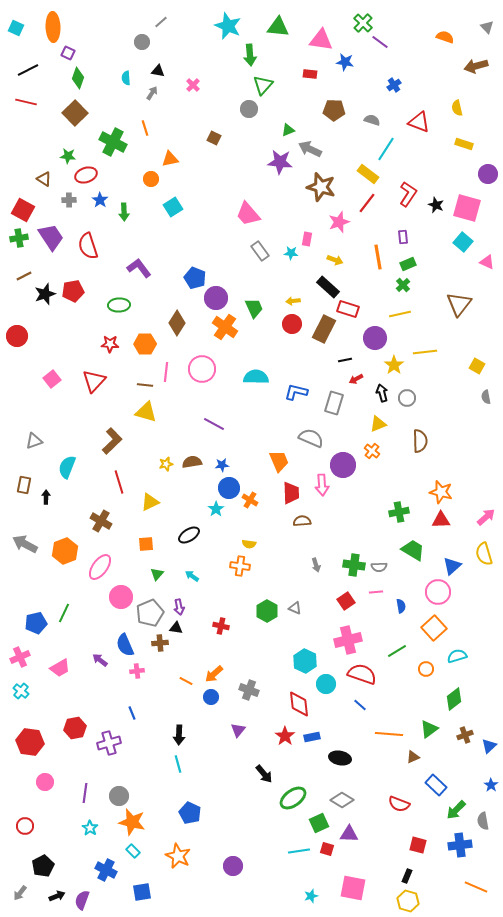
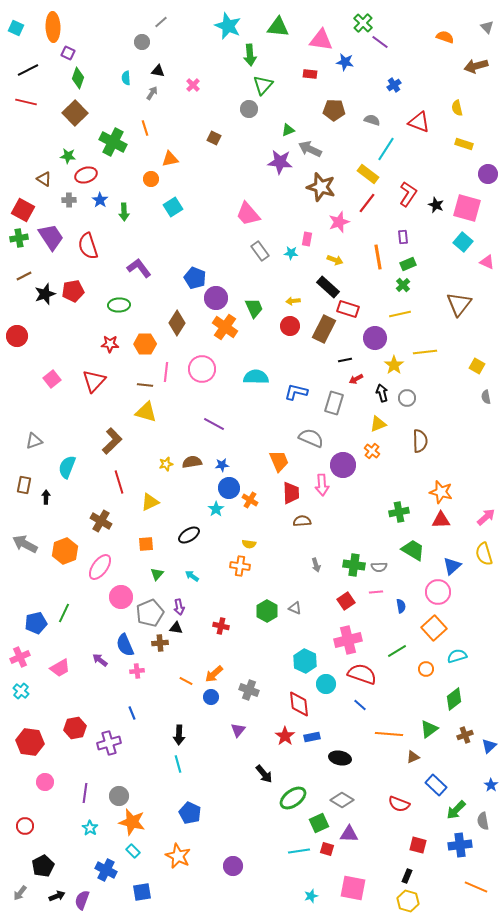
red circle at (292, 324): moved 2 px left, 2 px down
